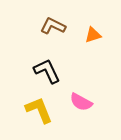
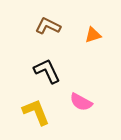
brown L-shape: moved 5 px left
yellow L-shape: moved 3 px left, 2 px down
